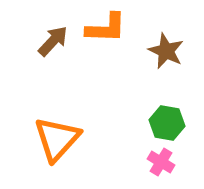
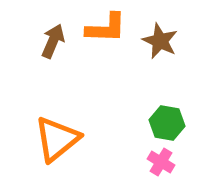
brown arrow: rotated 20 degrees counterclockwise
brown star: moved 6 px left, 10 px up
orange triangle: rotated 9 degrees clockwise
